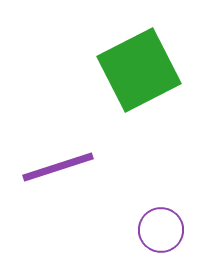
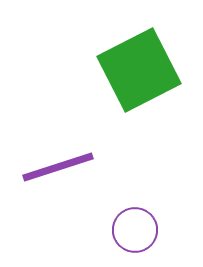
purple circle: moved 26 px left
